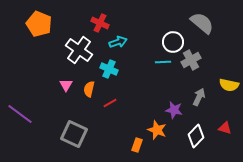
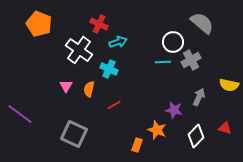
red cross: moved 1 px left, 1 px down
pink triangle: moved 1 px down
red line: moved 4 px right, 2 px down
